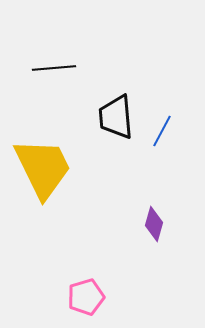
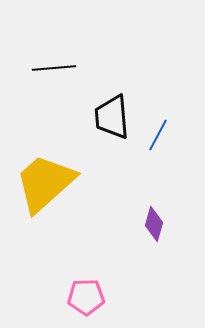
black trapezoid: moved 4 px left
blue line: moved 4 px left, 4 px down
yellow trapezoid: moved 2 px right, 15 px down; rotated 106 degrees counterclockwise
pink pentagon: rotated 15 degrees clockwise
